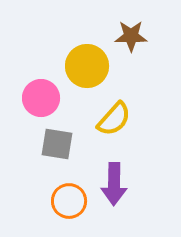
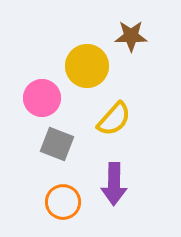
pink circle: moved 1 px right
gray square: rotated 12 degrees clockwise
orange circle: moved 6 px left, 1 px down
